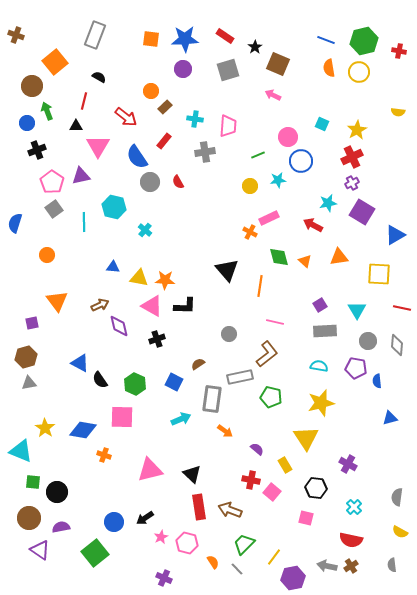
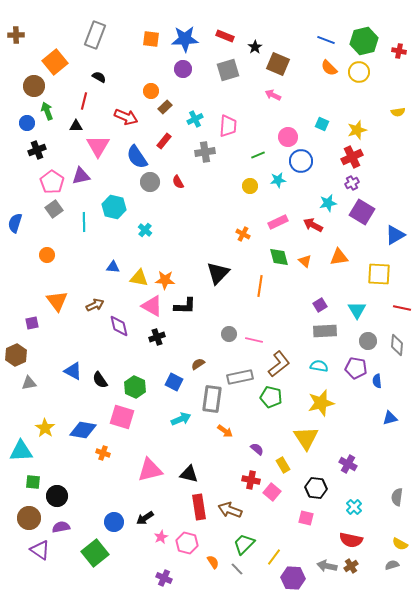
brown cross at (16, 35): rotated 21 degrees counterclockwise
red rectangle at (225, 36): rotated 12 degrees counterclockwise
orange semicircle at (329, 68): rotated 36 degrees counterclockwise
brown circle at (32, 86): moved 2 px right
yellow semicircle at (398, 112): rotated 16 degrees counterclockwise
red arrow at (126, 117): rotated 15 degrees counterclockwise
cyan cross at (195, 119): rotated 35 degrees counterclockwise
yellow star at (357, 130): rotated 12 degrees clockwise
pink rectangle at (269, 218): moved 9 px right, 4 px down
orange cross at (250, 232): moved 7 px left, 2 px down
black triangle at (227, 270): moved 9 px left, 3 px down; rotated 25 degrees clockwise
brown arrow at (100, 305): moved 5 px left
pink line at (275, 322): moved 21 px left, 18 px down
black cross at (157, 339): moved 2 px up
brown L-shape at (267, 354): moved 12 px right, 10 px down
brown hexagon at (26, 357): moved 10 px left, 2 px up; rotated 10 degrees counterclockwise
blue triangle at (80, 363): moved 7 px left, 8 px down
green hexagon at (135, 384): moved 3 px down
pink square at (122, 417): rotated 15 degrees clockwise
cyan triangle at (21, 451): rotated 25 degrees counterclockwise
orange cross at (104, 455): moved 1 px left, 2 px up
yellow rectangle at (285, 465): moved 2 px left
black triangle at (192, 474): moved 3 px left; rotated 30 degrees counterclockwise
black circle at (57, 492): moved 4 px down
yellow semicircle at (400, 532): moved 12 px down
gray semicircle at (392, 565): rotated 80 degrees clockwise
purple hexagon at (293, 578): rotated 15 degrees clockwise
